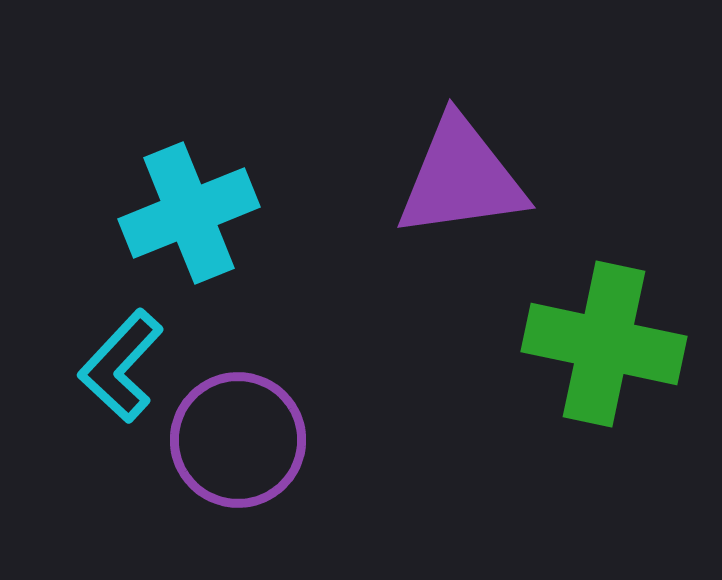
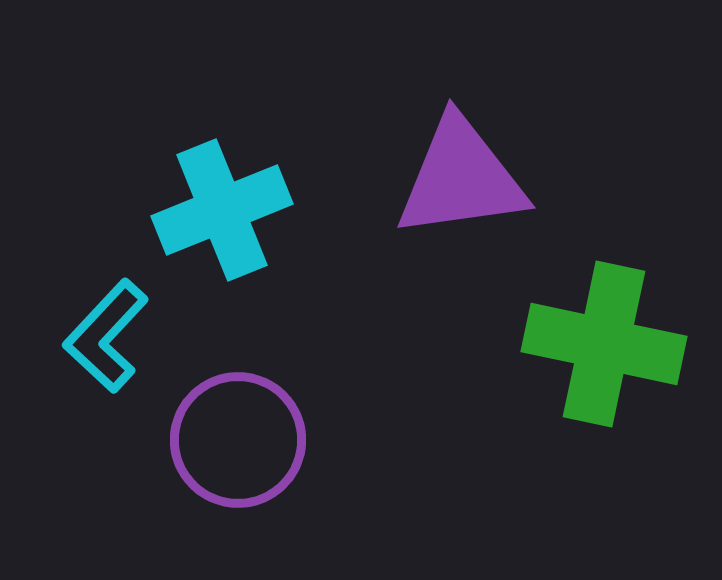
cyan cross: moved 33 px right, 3 px up
cyan L-shape: moved 15 px left, 30 px up
